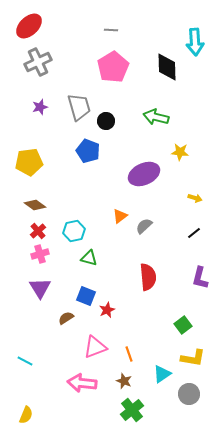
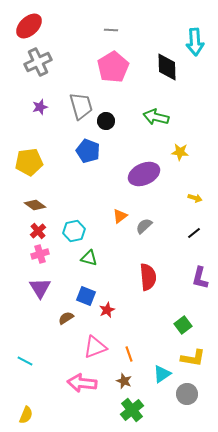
gray trapezoid: moved 2 px right, 1 px up
gray circle: moved 2 px left
